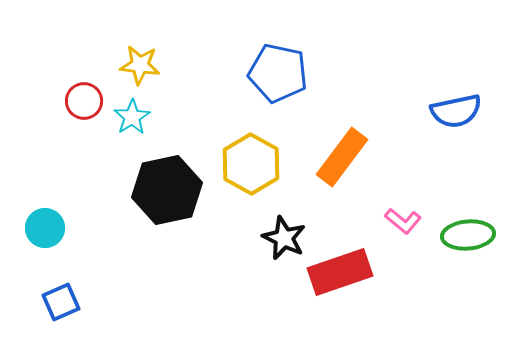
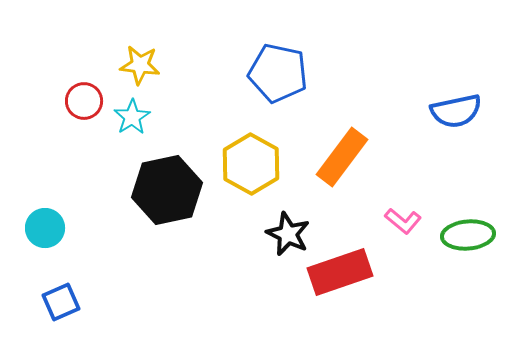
black star: moved 4 px right, 4 px up
